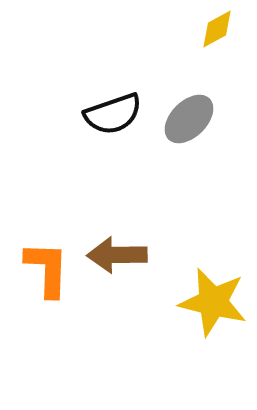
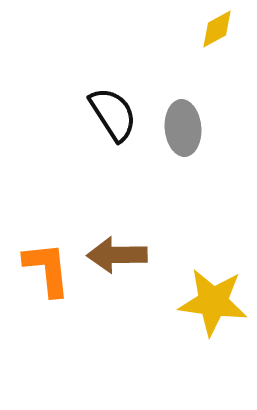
black semicircle: rotated 104 degrees counterclockwise
gray ellipse: moved 6 px left, 9 px down; rotated 50 degrees counterclockwise
orange L-shape: rotated 8 degrees counterclockwise
yellow star: rotated 6 degrees counterclockwise
